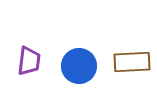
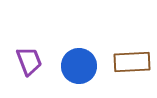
purple trapezoid: rotated 28 degrees counterclockwise
